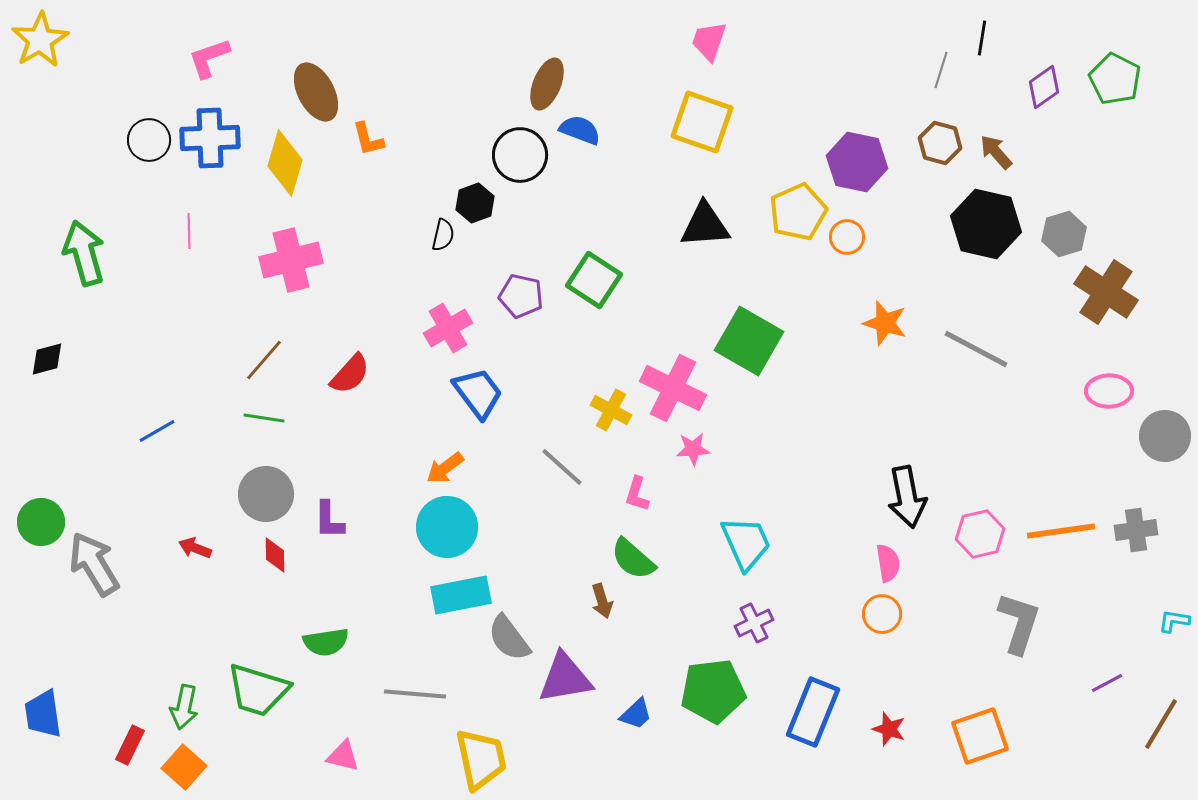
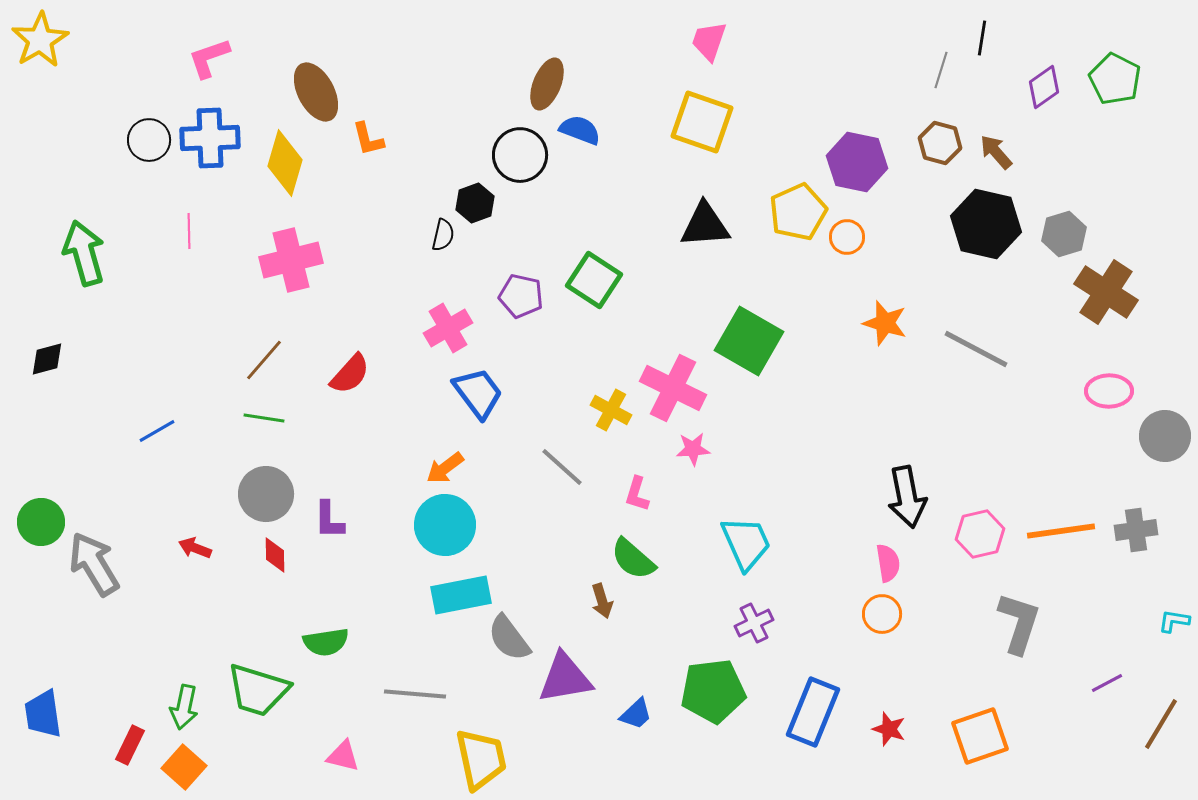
cyan circle at (447, 527): moved 2 px left, 2 px up
